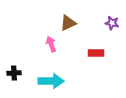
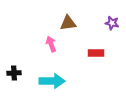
brown triangle: rotated 18 degrees clockwise
cyan arrow: moved 1 px right
